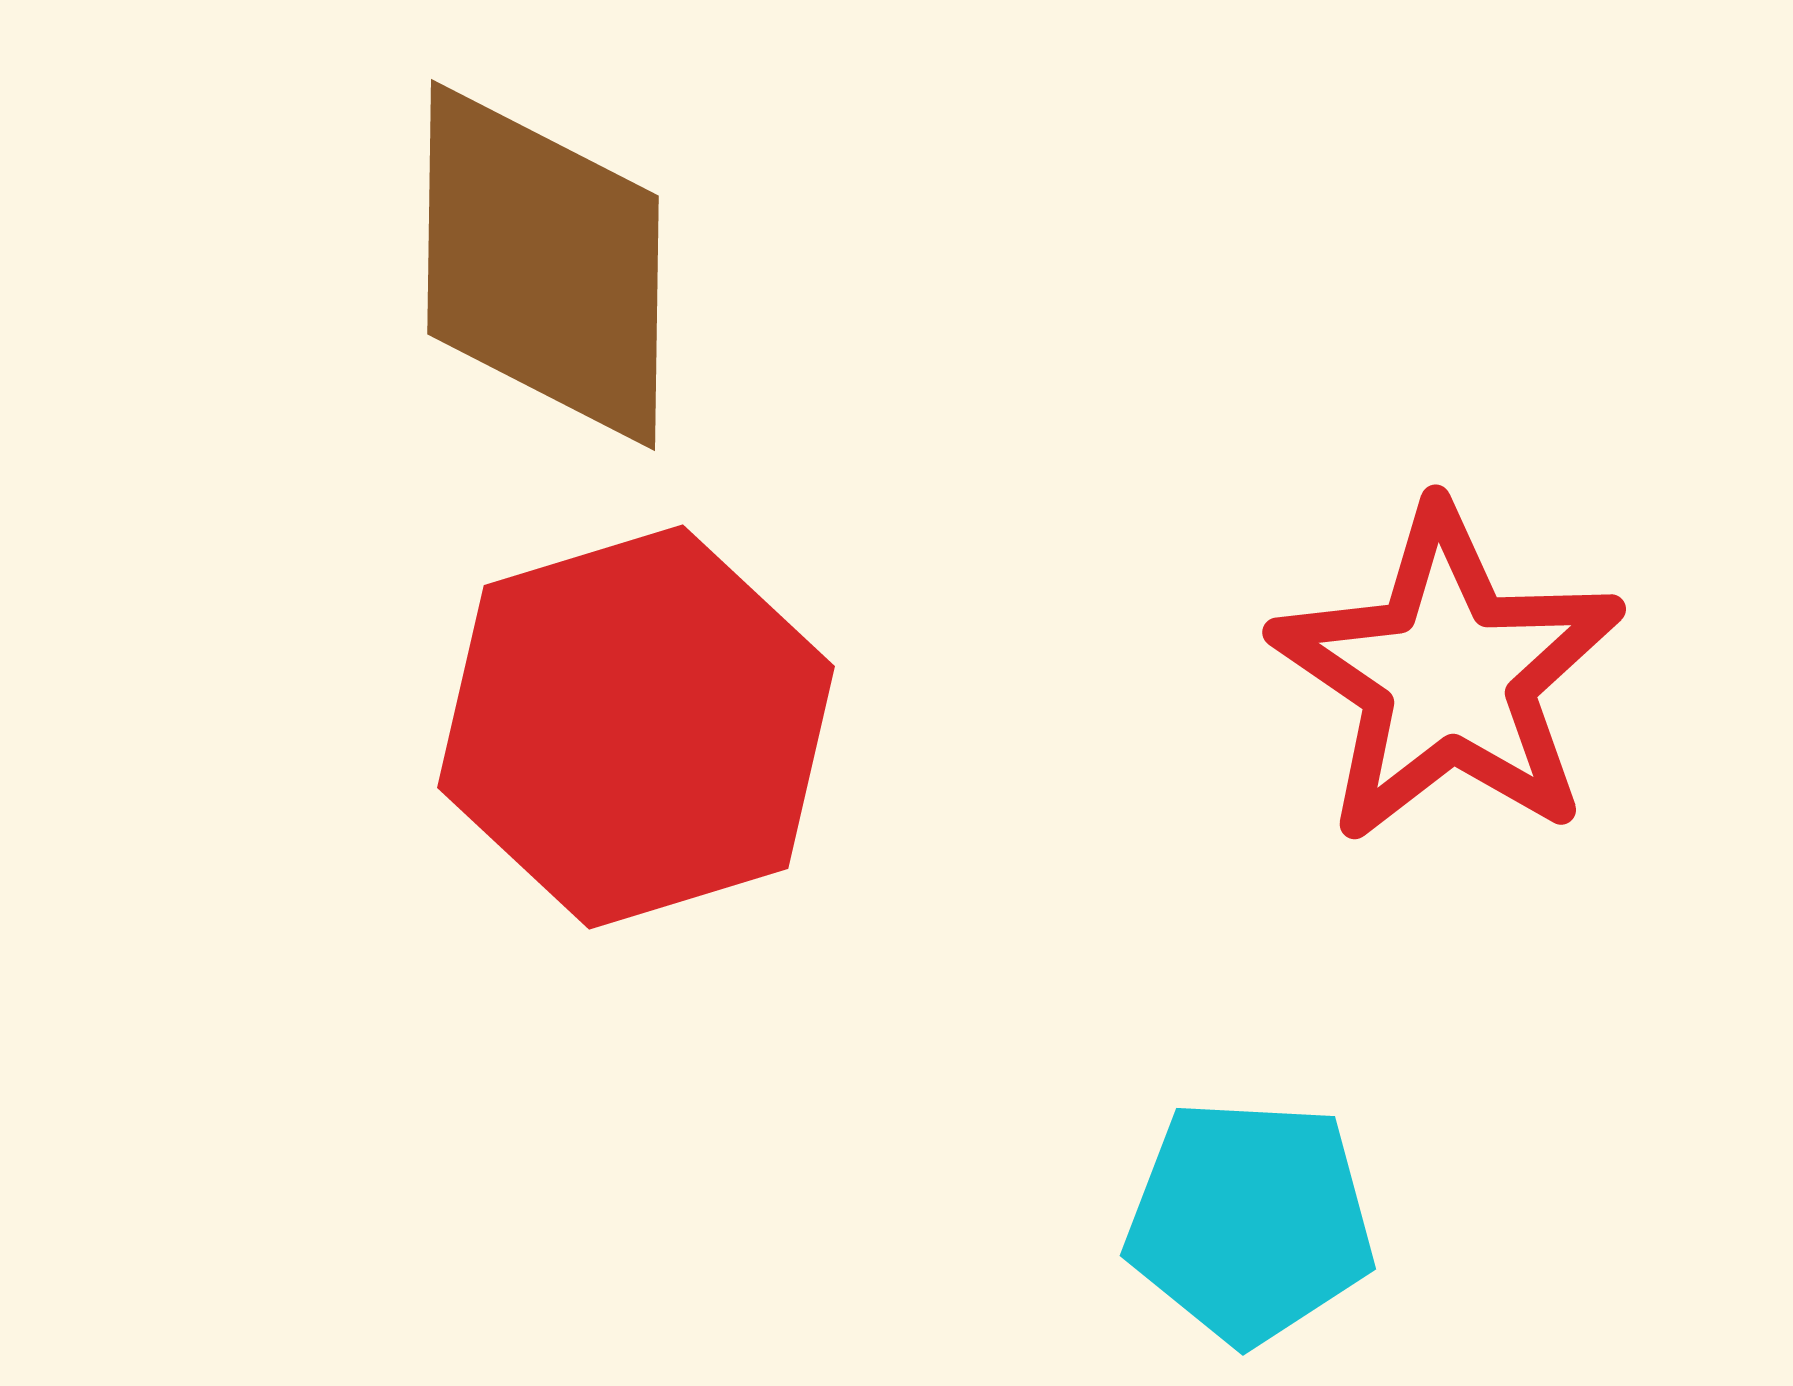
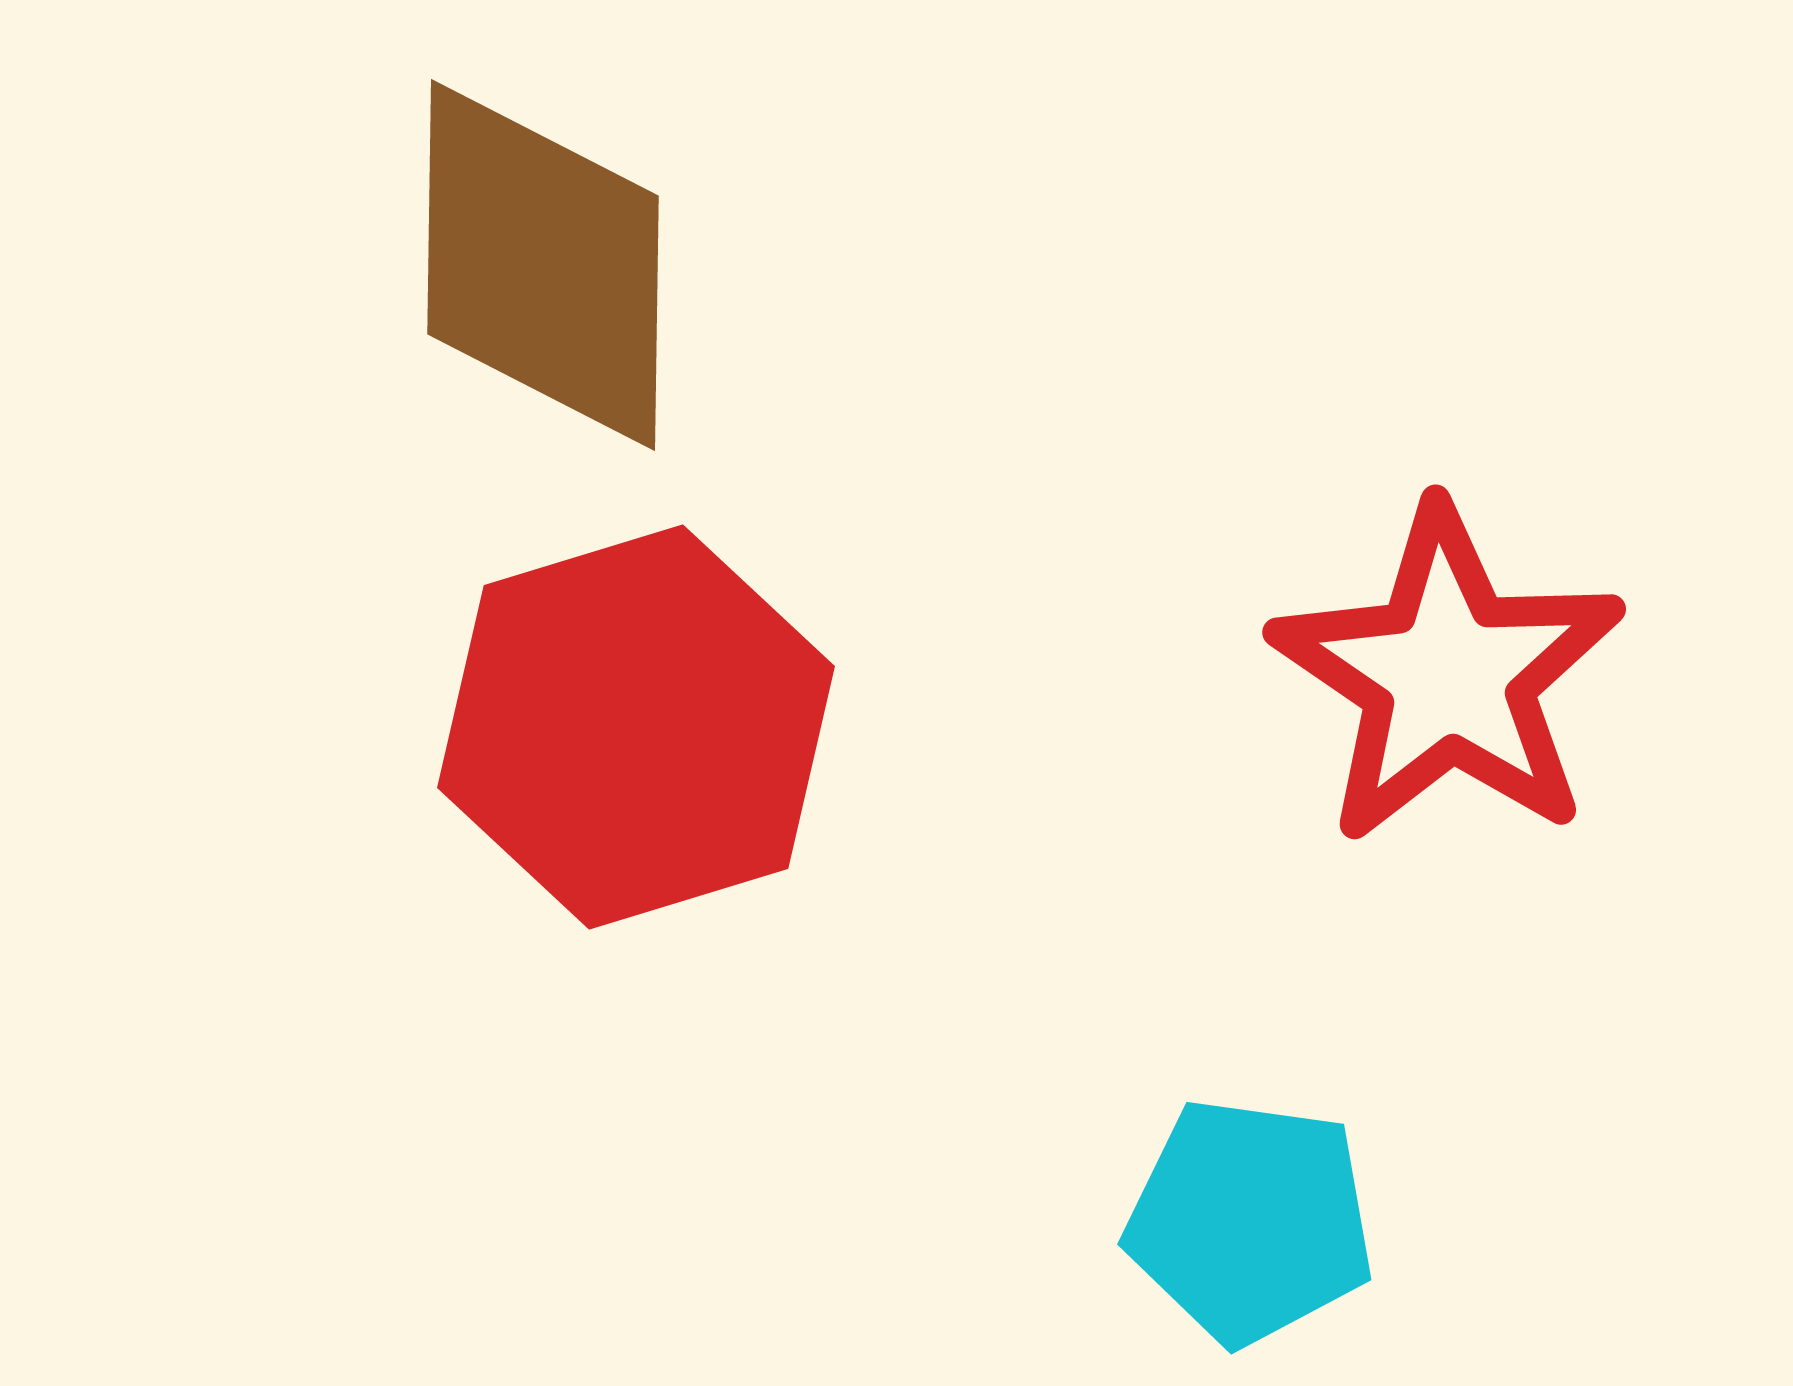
cyan pentagon: rotated 5 degrees clockwise
